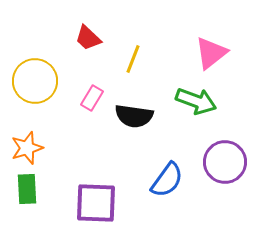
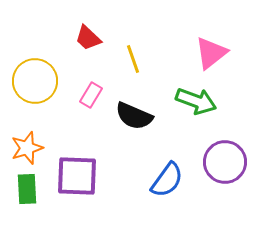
yellow line: rotated 40 degrees counterclockwise
pink rectangle: moved 1 px left, 3 px up
black semicircle: rotated 15 degrees clockwise
purple square: moved 19 px left, 27 px up
